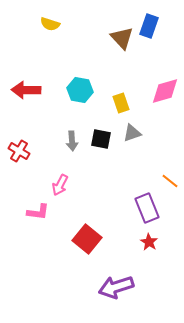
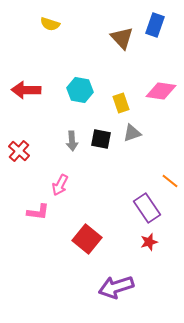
blue rectangle: moved 6 px right, 1 px up
pink diamond: moved 4 px left; rotated 24 degrees clockwise
red cross: rotated 10 degrees clockwise
purple rectangle: rotated 12 degrees counterclockwise
red star: rotated 24 degrees clockwise
